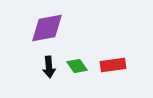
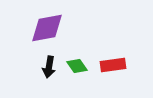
black arrow: rotated 15 degrees clockwise
